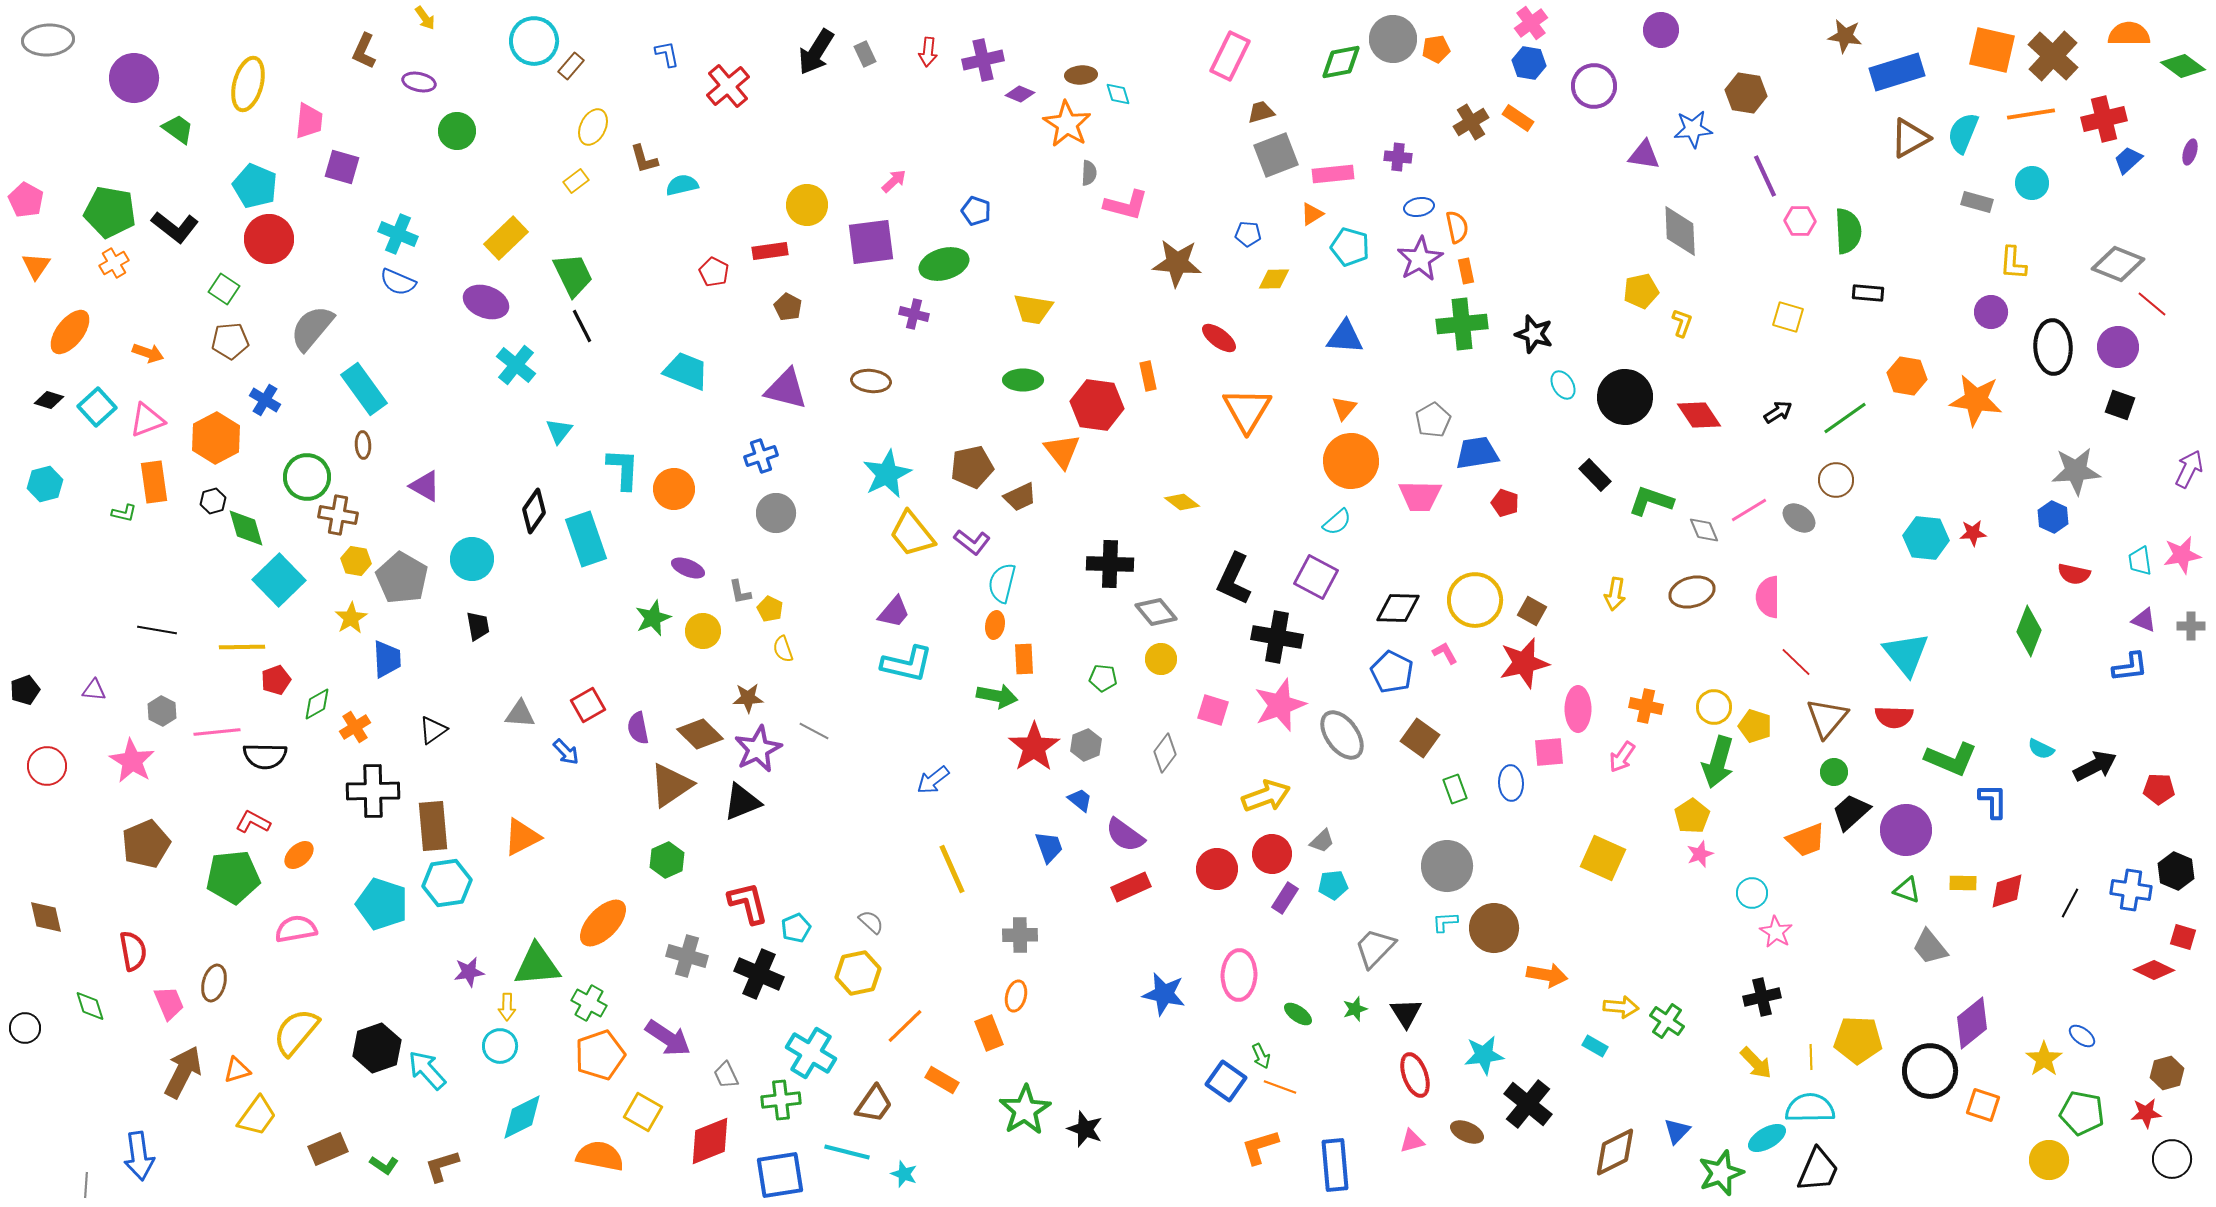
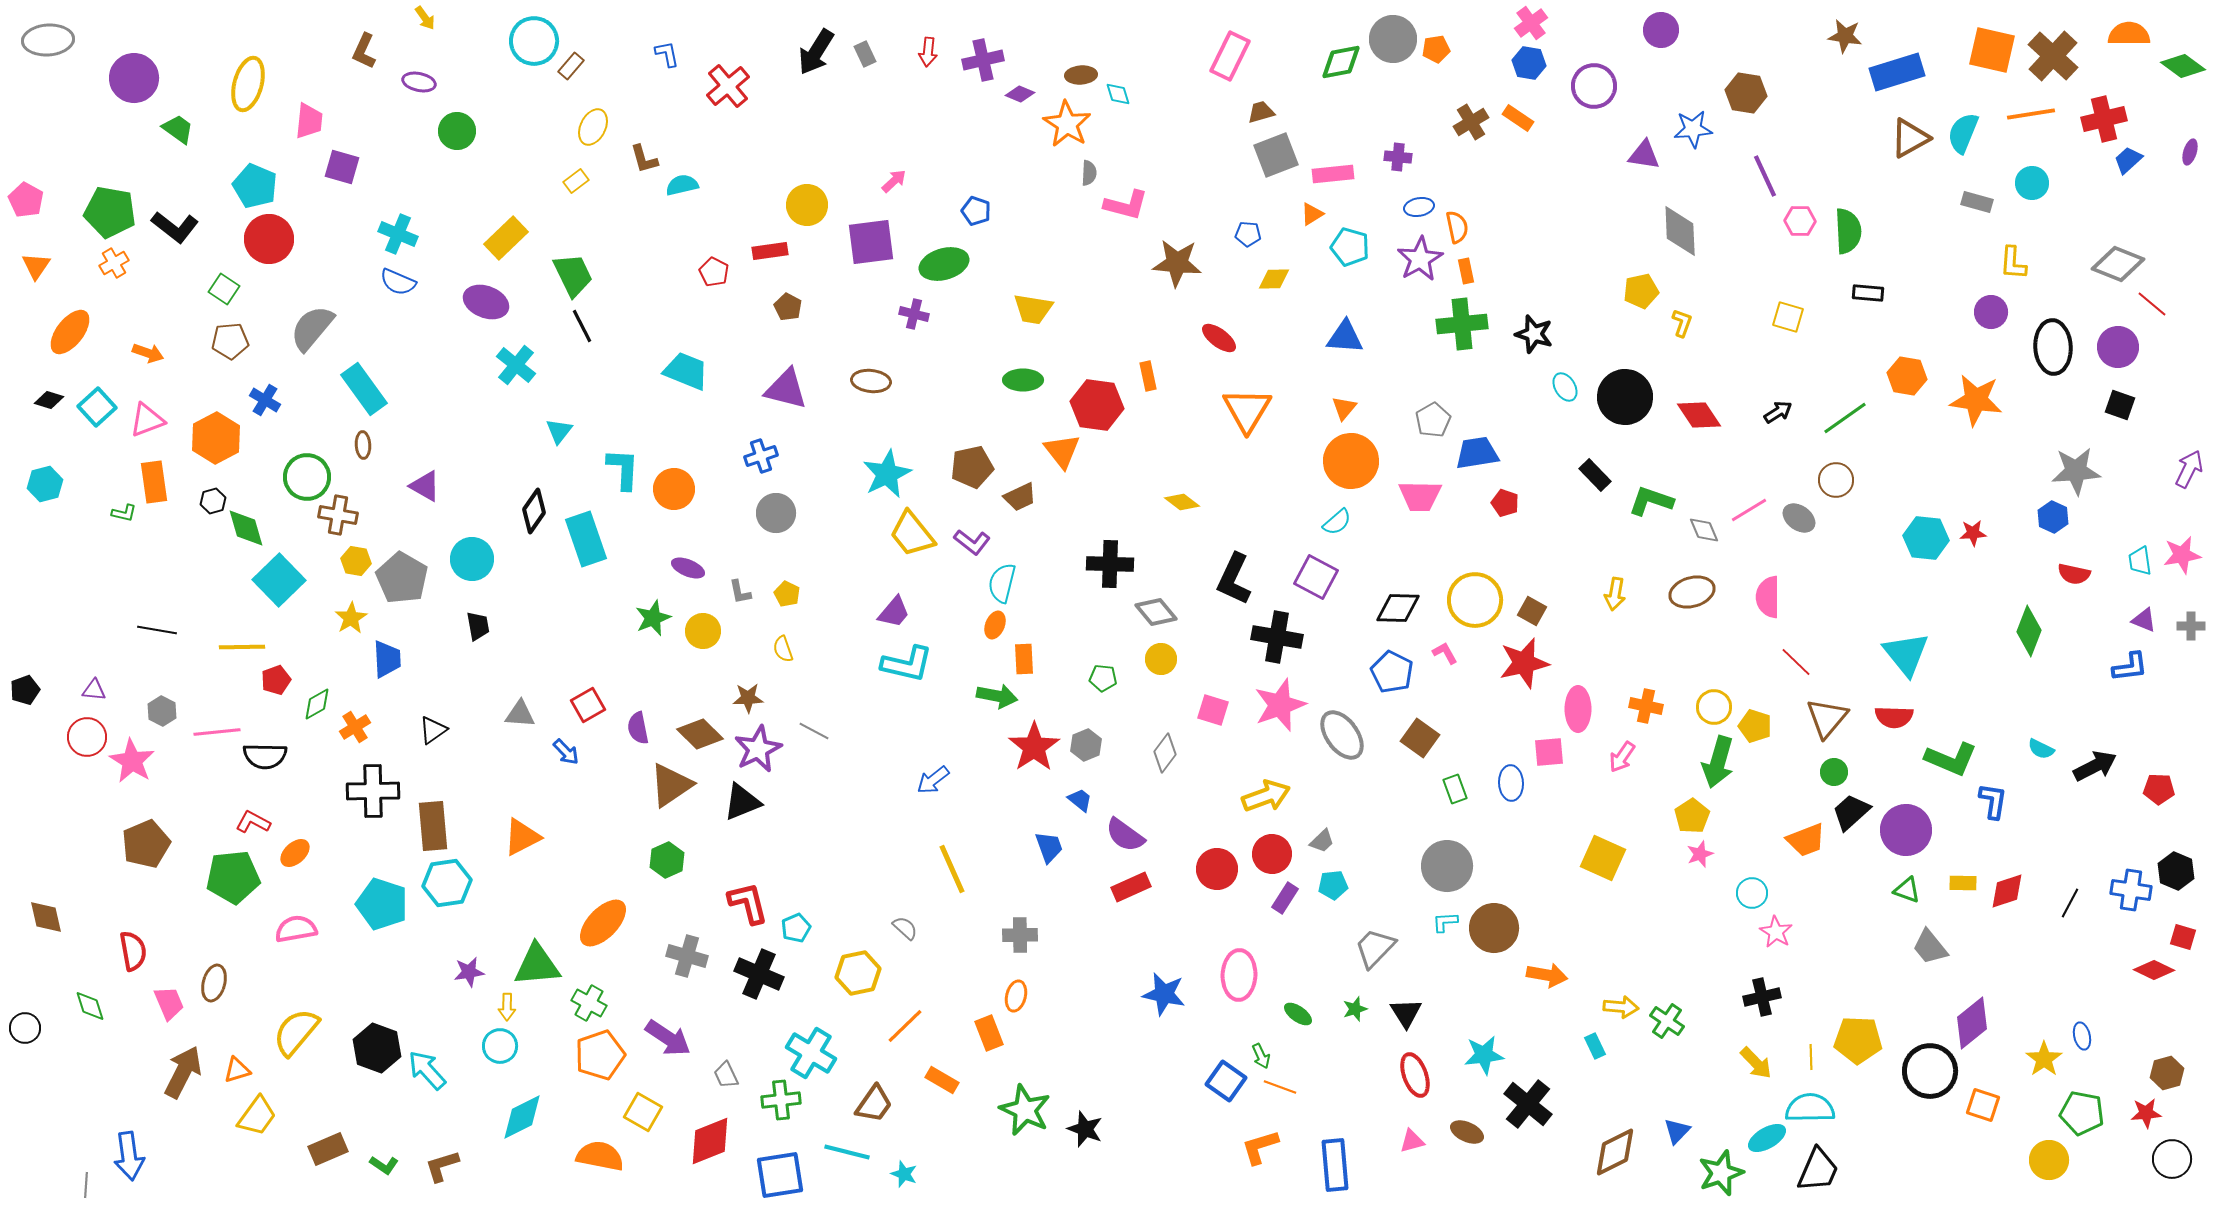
cyan ellipse at (1563, 385): moved 2 px right, 2 px down
yellow pentagon at (770, 609): moved 17 px right, 15 px up
orange ellipse at (995, 625): rotated 12 degrees clockwise
red circle at (47, 766): moved 40 px right, 29 px up
blue L-shape at (1993, 801): rotated 9 degrees clockwise
orange ellipse at (299, 855): moved 4 px left, 2 px up
gray semicircle at (871, 922): moved 34 px right, 6 px down
blue ellipse at (2082, 1036): rotated 40 degrees clockwise
cyan rectangle at (1595, 1046): rotated 35 degrees clockwise
black hexagon at (377, 1048): rotated 21 degrees counterclockwise
green star at (1025, 1110): rotated 15 degrees counterclockwise
blue arrow at (139, 1156): moved 10 px left
